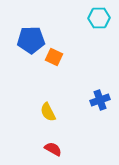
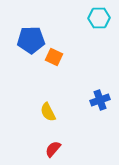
red semicircle: rotated 78 degrees counterclockwise
